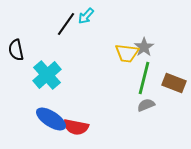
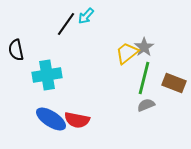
yellow trapezoid: rotated 135 degrees clockwise
cyan cross: rotated 32 degrees clockwise
red semicircle: moved 1 px right, 7 px up
